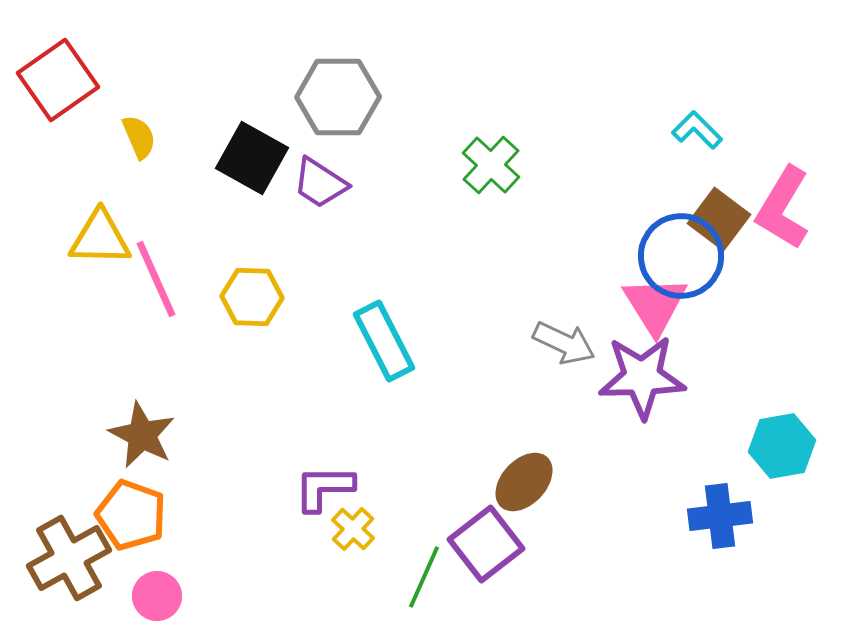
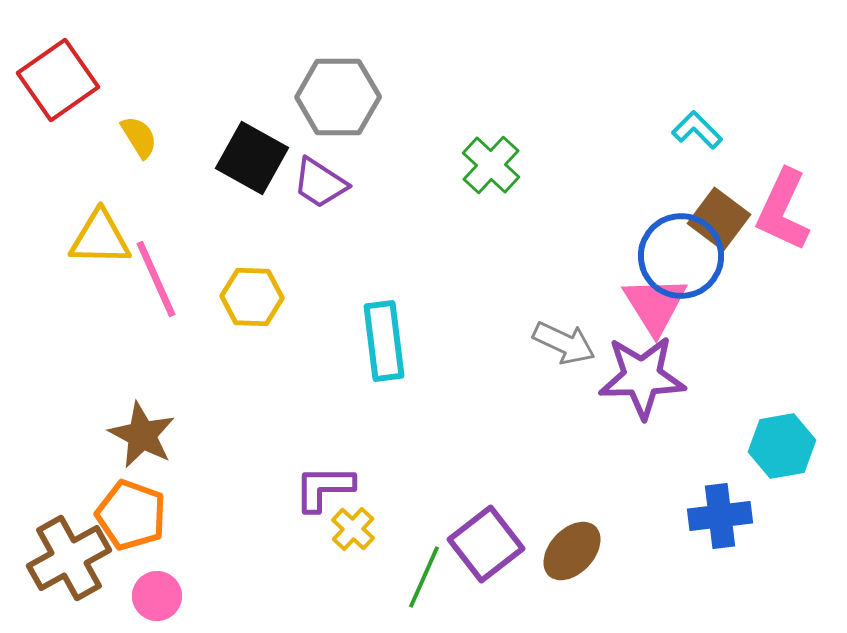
yellow semicircle: rotated 9 degrees counterclockwise
pink L-shape: moved 2 px down; rotated 6 degrees counterclockwise
cyan rectangle: rotated 20 degrees clockwise
brown ellipse: moved 48 px right, 69 px down
